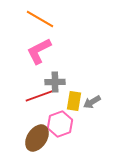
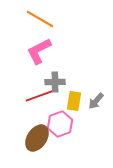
gray arrow: moved 4 px right, 1 px up; rotated 18 degrees counterclockwise
